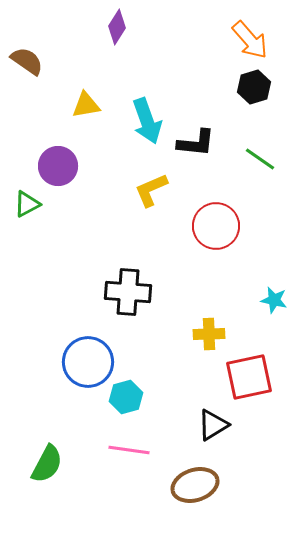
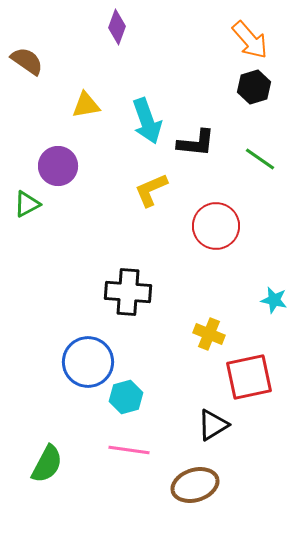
purple diamond: rotated 12 degrees counterclockwise
yellow cross: rotated 24 degrees clockwise
